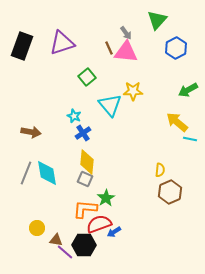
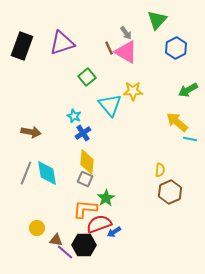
pink triangle: rotated 25 degrees clockwise
